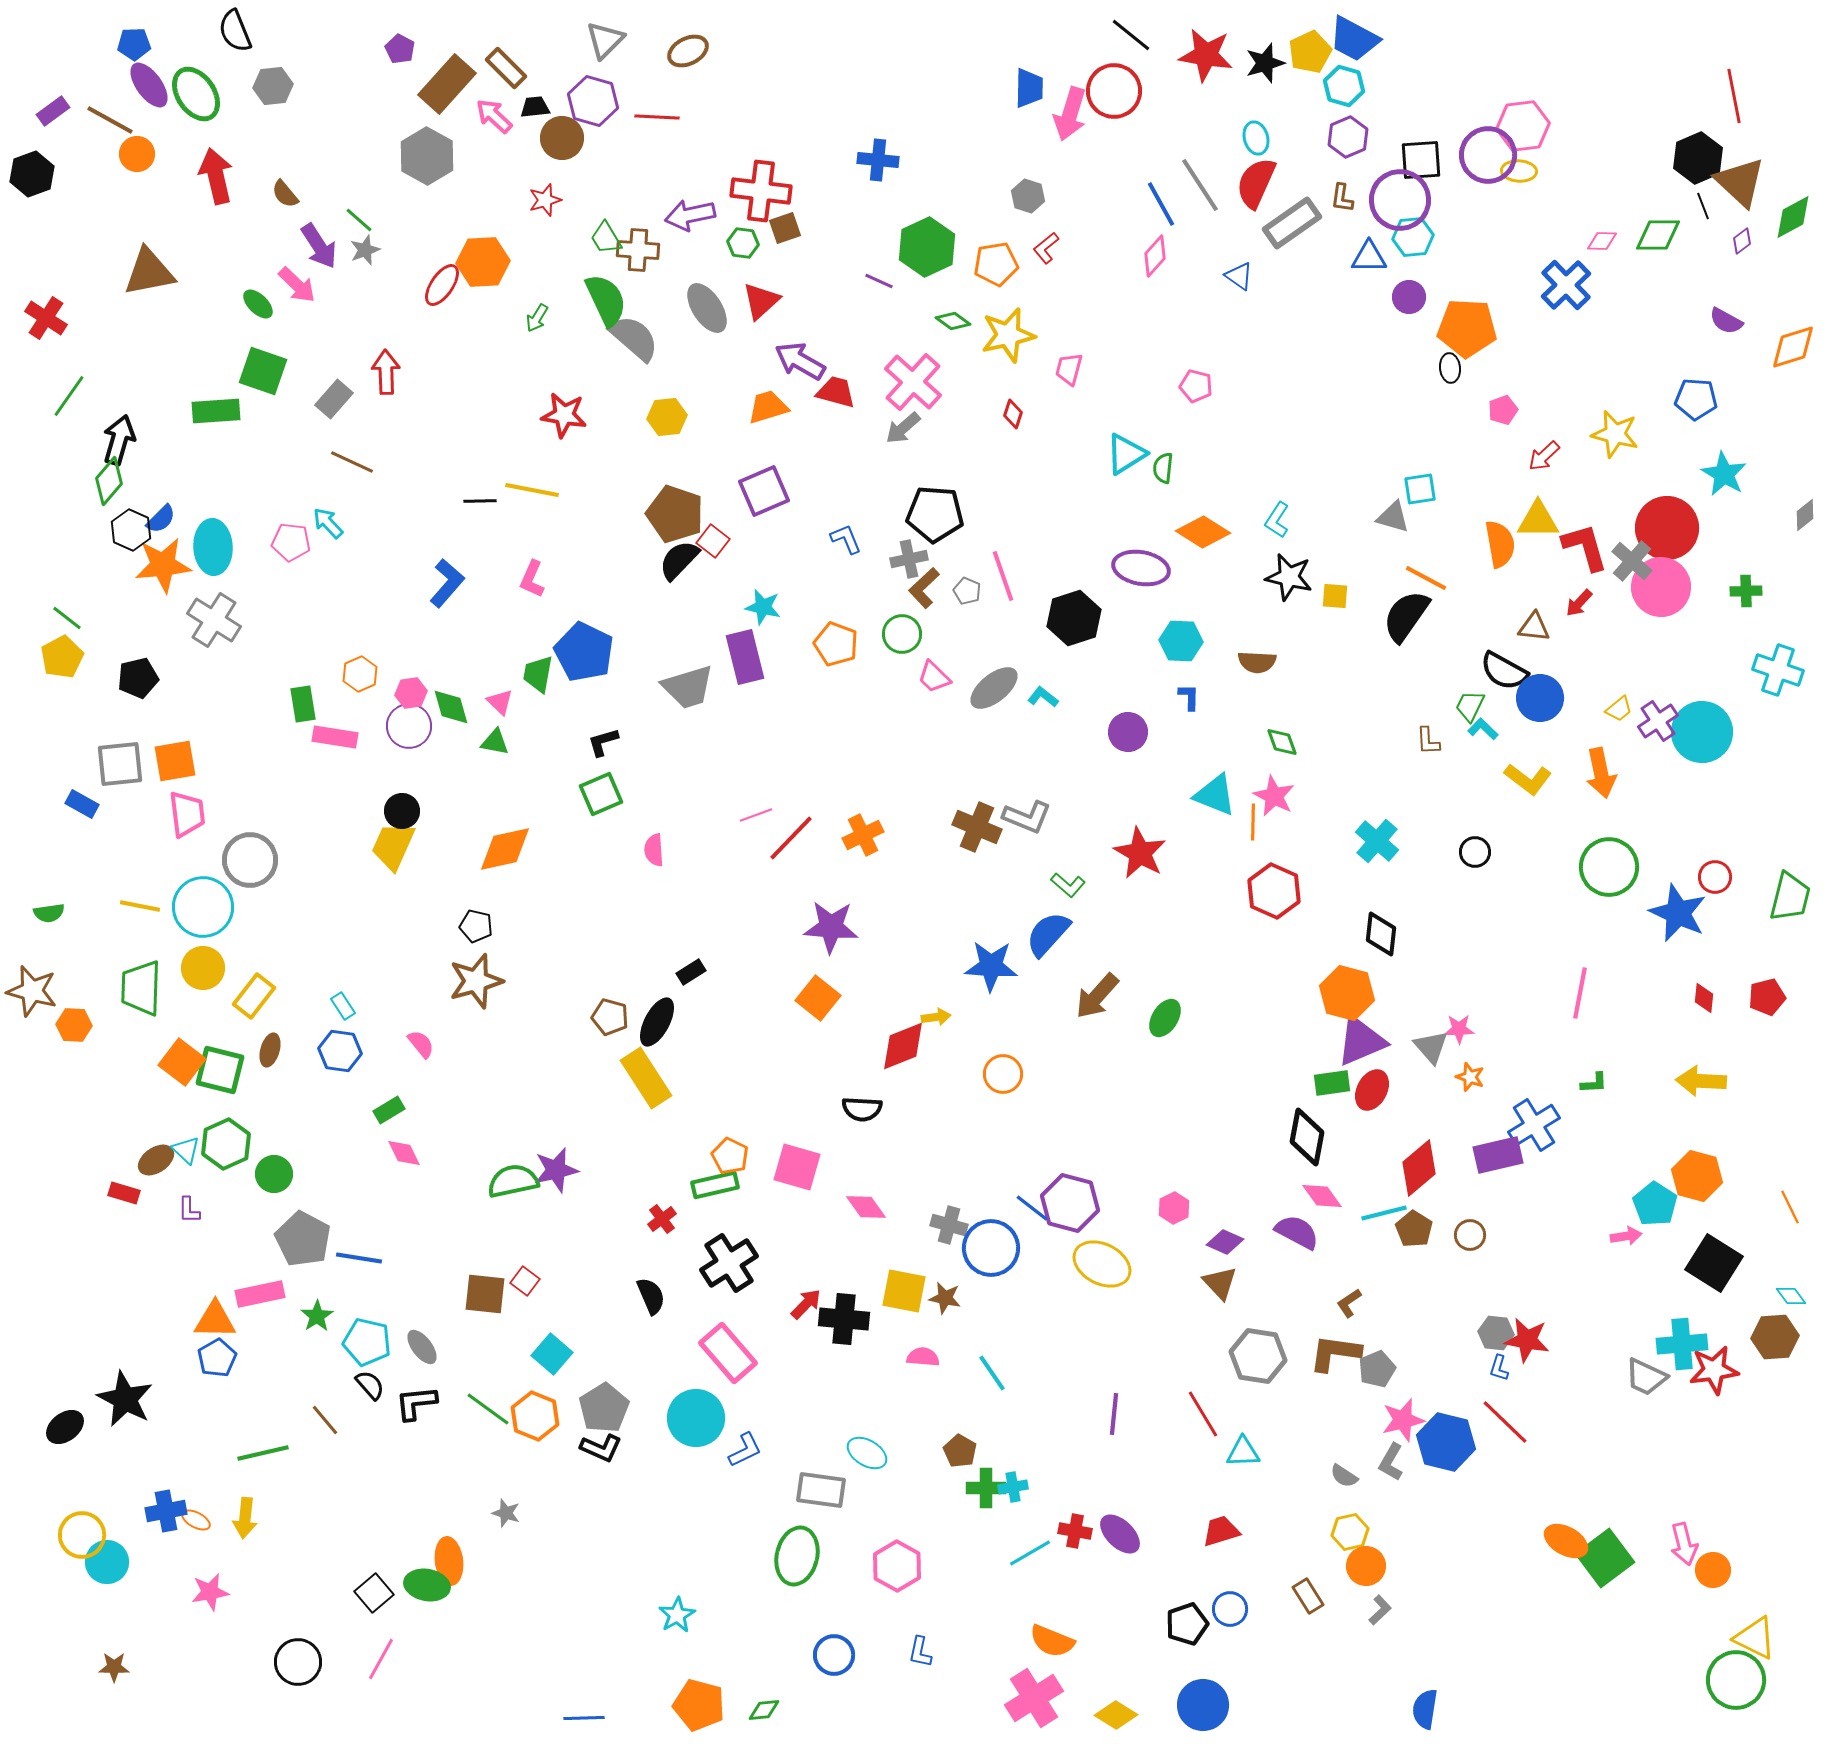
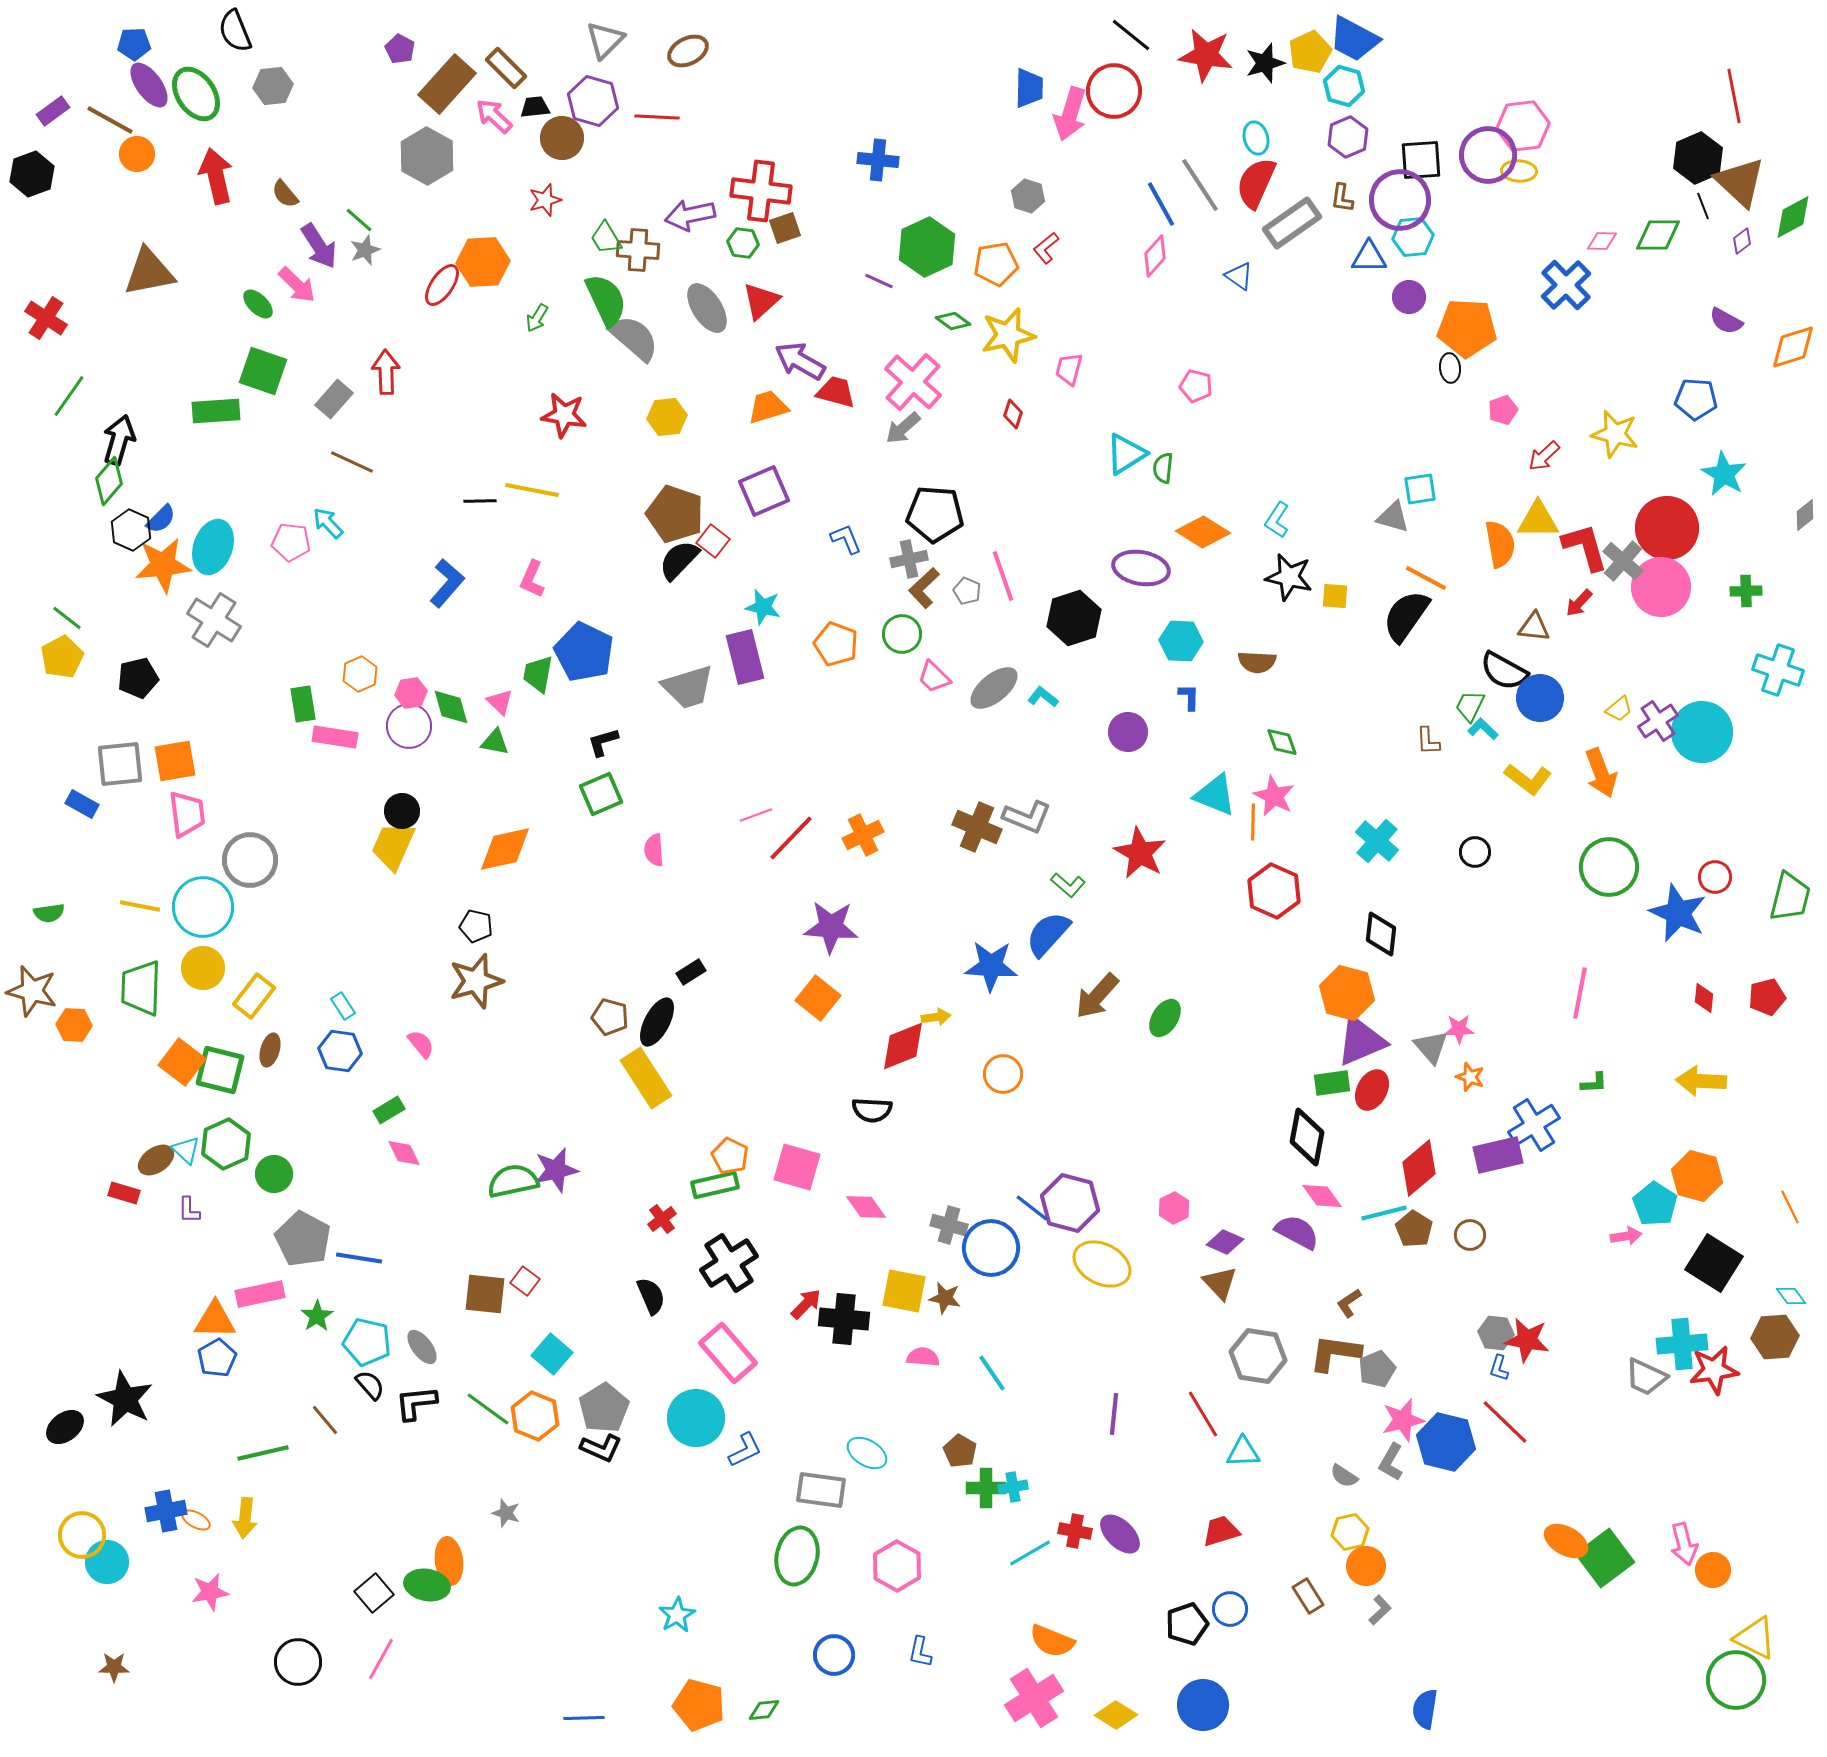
cyan ellipse at (213, 547): rotated 22 degrees clockwise
gray cross at (1632, 561): moved 9 px left
orange arrow at (1601, 773): rotated 9 degrees counterclockwise
black semicircle at (862, 1109): moved 10 px right, 1 px down
